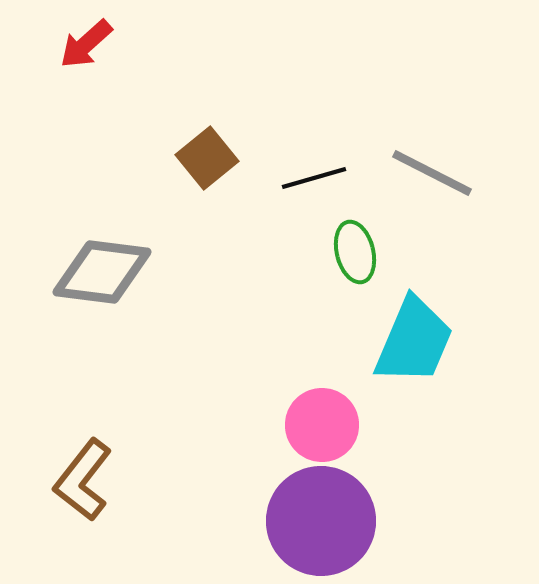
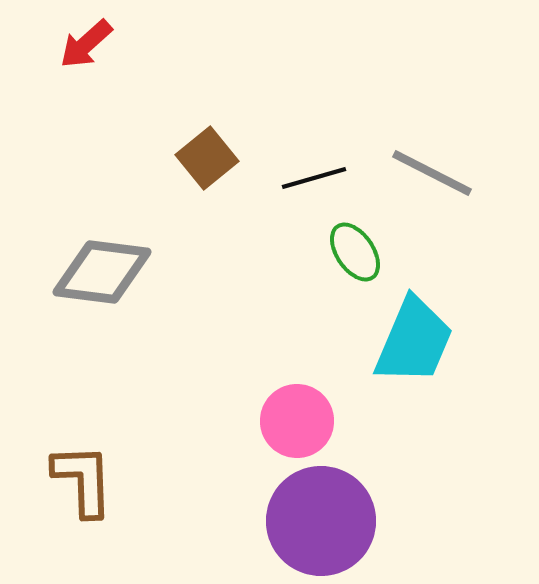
green ellipse: rotated 20 degrees counterclockwise
pink circle: moved 25 px left, 4 px up
brown L-shape: rotated 140 degrees clockwise
